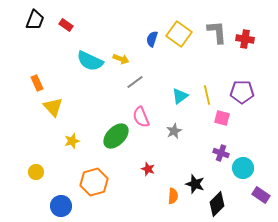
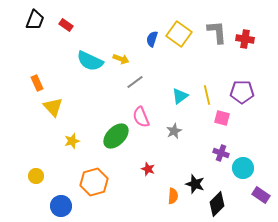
yellow circle: moved 4 px down
